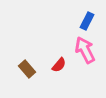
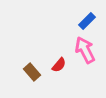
blue rectangle: rotated 18 degrees clockwise
brown rectangle: moved 5 px right, 3 px down
